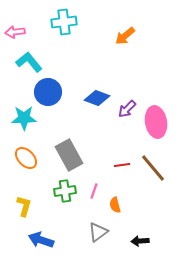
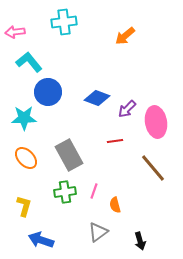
red line: moved 7 px left, 24 px up
green cross: moved 1 px down
black arrow: rotated 102 degrees counterclockwise
